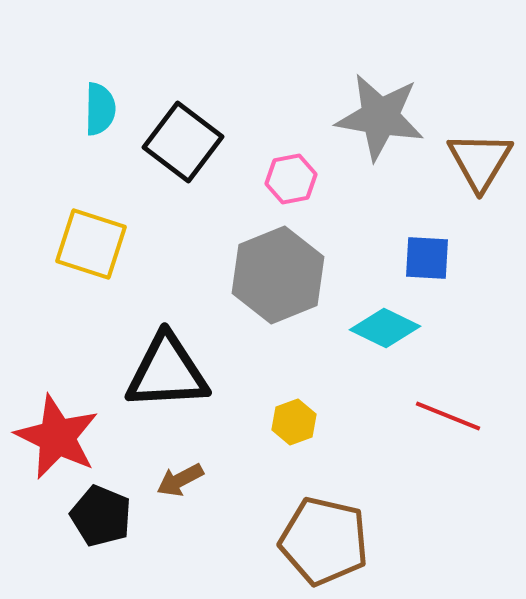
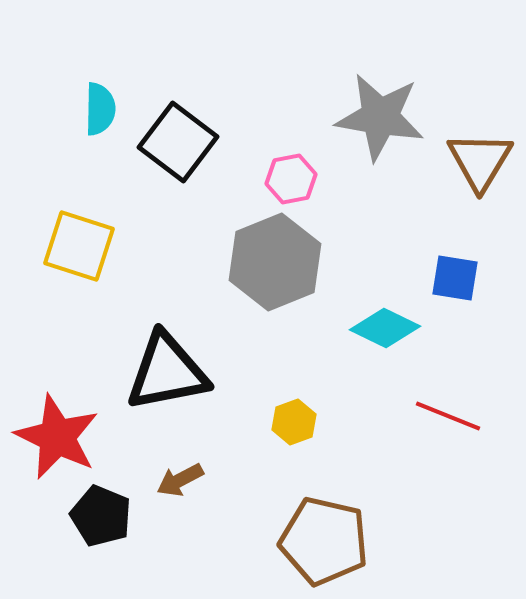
black square: moved 5 px left
yellow square: moved 12 px left, 2 px down
blue square: moved 28 px right, 20 px down; rotated 6 degrees clockwise
gray hexagon: moved 3 px left, 13 px up
black triangle: rotated 8 degrees counterclockwise
